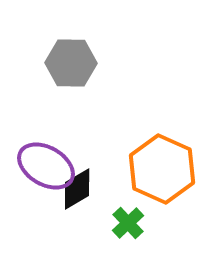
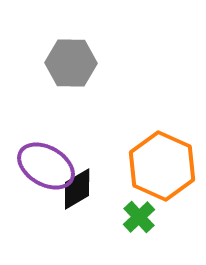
orange hexagon: moved 3 px up
green cross: moved 11 px right, 6 px up
